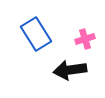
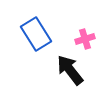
black arrow: rotated 60 degrees clockwise
